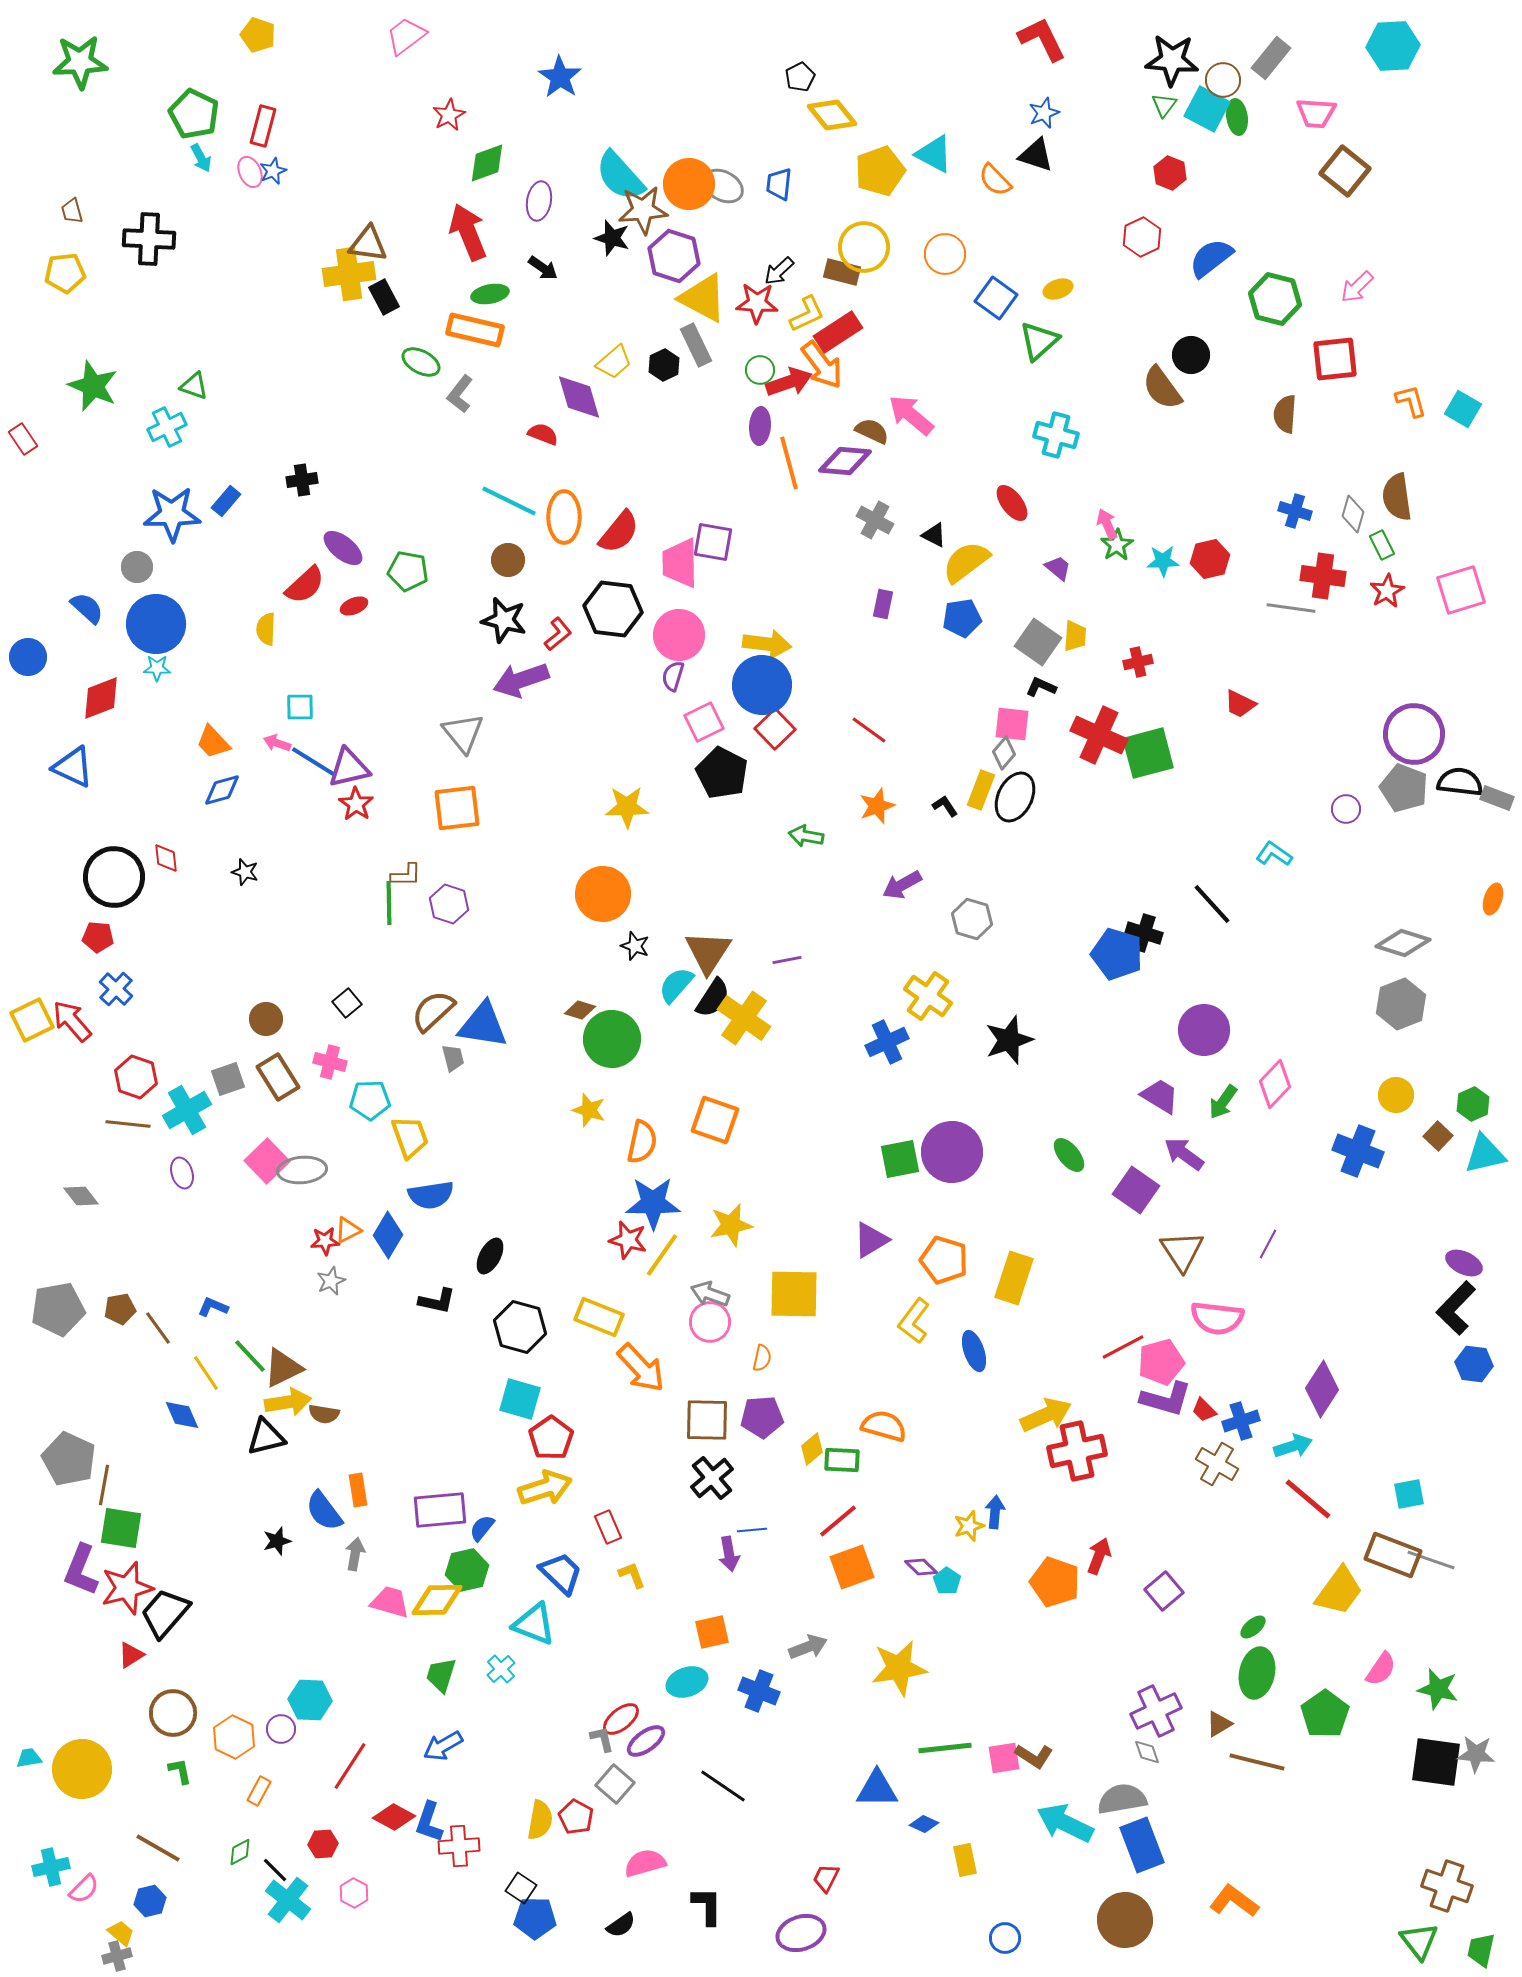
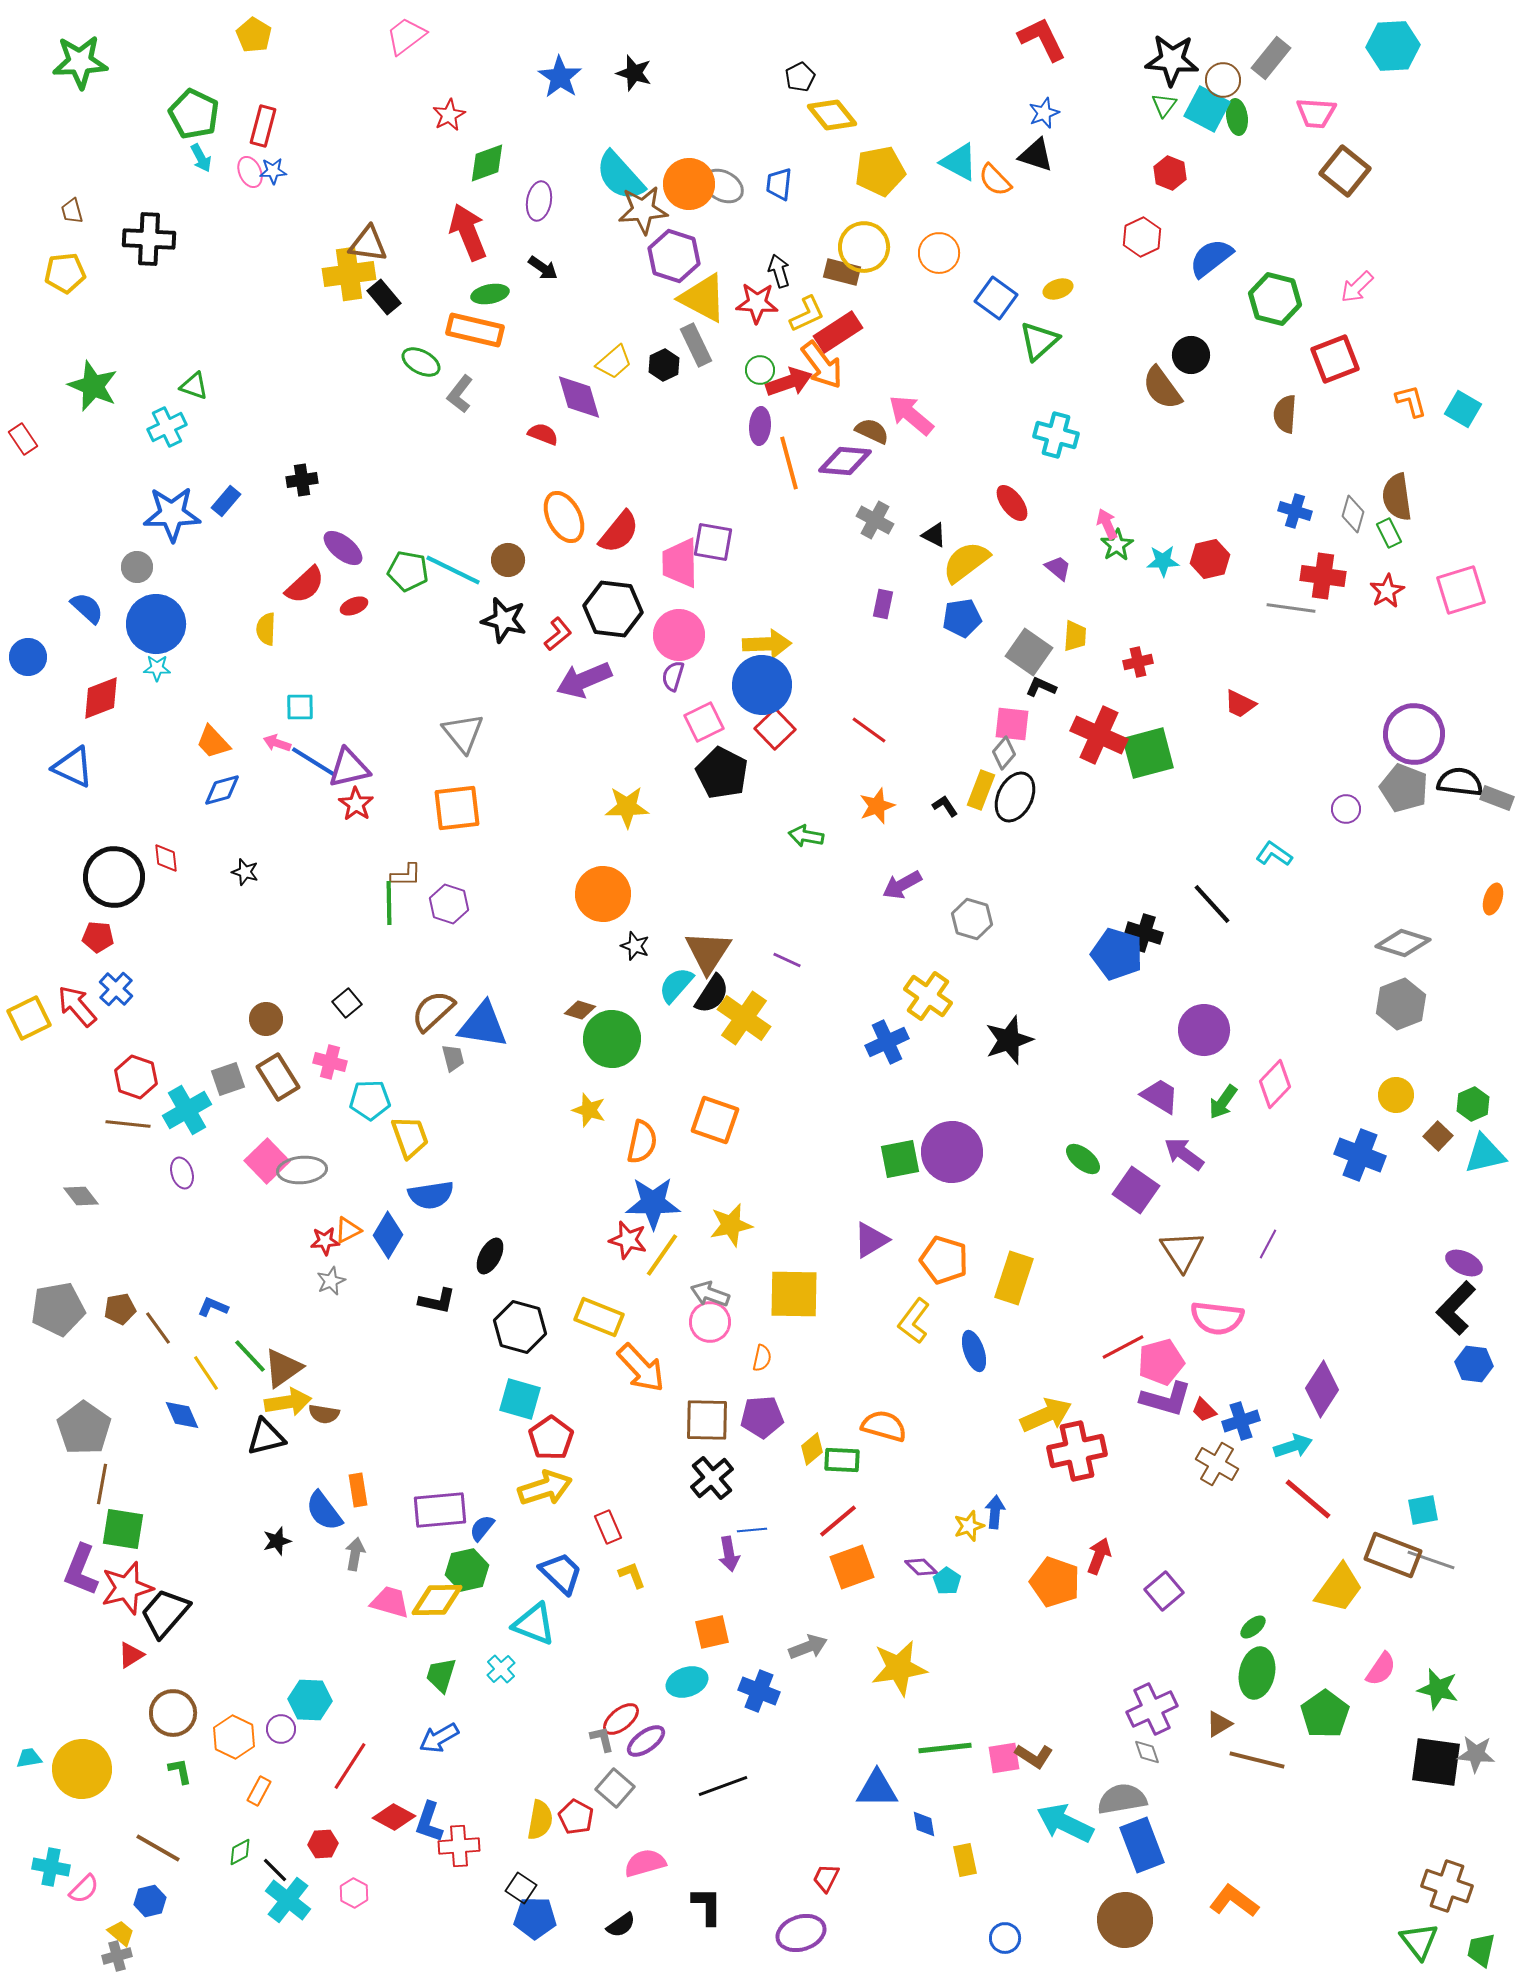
yellow pentagon at (258, 35): moved 4 px left; rotated 12 degrees clockwise
cyan triangle at (934, 154): moved 25 px right, 8 px down
blue star at (273, 171): rotated 20 degrees clockwise
yellow pentagon at (880, 171): rotated 9 degrees clockwise
black star at (612, 238): moved 22 px right, 165 px up
orange circle at (945, 254): moved 6 px left, 1 px up
black arrow at (779, 271): rotated 116 degrees clockwise
black rectangle at (384, 297): rotated 12 degrees counterclockwise
red square at (1335, 359): rotated 15 degrees counterclockwise
cyan line at (509, 501): moved 56 px left, 69 px down
orange ellipse at (564, 517): rotated 27 degrees counterclockwise
green rectangle at (1382, 545): moved 7 px right, 12 px up
gray square at (1038, 642): moved 9 px left, 10 px down
yellow arrow at (767, 644): rotated 9 degrees counterclockwise
purple arrow at (521, 680): moved 63 px right; rotated 4 degrees counterclockwise
purple line at (787, 960): rotated 36 degrees clockwise
black semicircle at (713, 998): moved 1 px left, 4 px up
yellow square at (32, 1020): moved 3 px left, 2 px up
red arrow at (72, 1021): moved 5 px right, 15 px up
blue cross at (1358, 1151): moved 2 px right, 4 px down
green ellipse at (1069, 1155): moved 14 px right, 4 px down; rotated 12 degrees counterclockwise
brown triangle at (283, 1368): rotated 9 degrees counterclockwise
gray pentagon at (69, 1459): moved 15 px right, 31 px up; rotated 10 degrees clockwise
brown line at (104, 1485): moved 2 px left, 1 px up
cyan square at (1409, 1494): moved 14 px right, 16 px down
green square at (121, 1528): moved 2 px right, 1 px down
yellow trapezoid at (1339, 1591): moved 3 px up
purple cross at (1156, 1711): moved 4 px left, 2 px up
blue arrow at (443, 1746): moved 4 px left, 8 px up
brown line at (1257, 1762): moved 2 px up
gray square at (615, 1784): moved 4 px down
black line at (723, 1786): rotated 54 degrees counterclockwise
blue diamond at (924, 1824): rotated 56 degrees clockwise
cyan cross at (51, 1867): rotated 24 degrees clockwise
